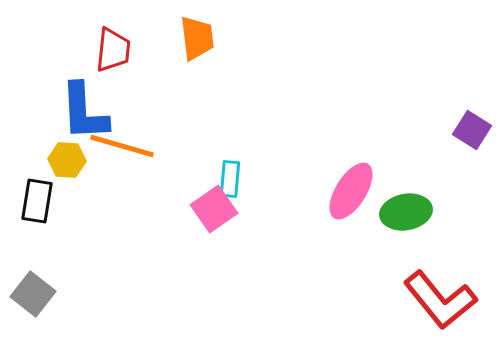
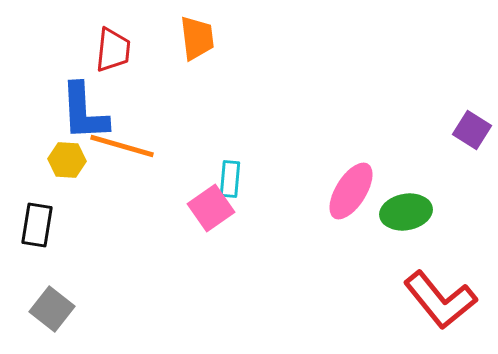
black rectangle: moved 24 px down
pink square: moved 3 px left, 1 px up
gray square: moved 19 px right, 15 px down
